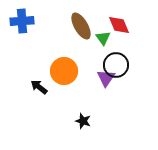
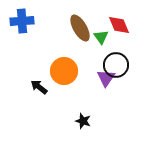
brown ellipse: moved 1 px left, 2 px down
green triangle: moved 2 px left, 1 px up
